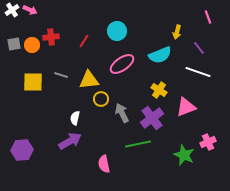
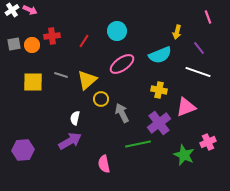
red cross: moved 1 px right, 1 px up
yellow triangle: moved 2 px left; rotated 35 degrees counterclockwise
yellow cross: rotated 21 degrees counterclockwise
purple cross: moved 7 px right, 5 px down
purple hexagon: moved 1 px right
